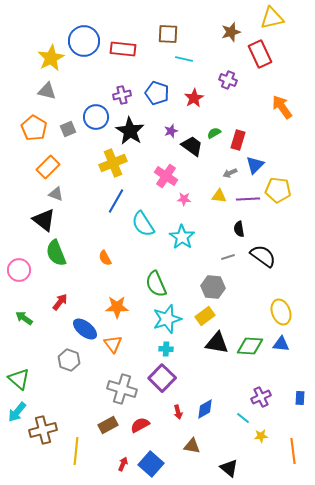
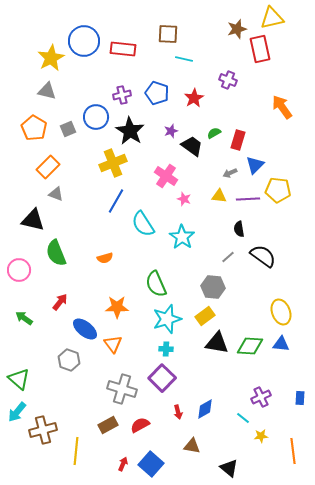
brown star at (231, 32): moved 6 px right, 3 px up
red rectangle at (260, 54): moved 5 px up; rotated 12 degrees clockwise
pink star at (184, 199): rotated 16 degrees clockwise
black triangle at (44, 220): moved 11 px left; rotated 25 degrees counterclockwise
gray line at (228, 257): rotated 24 degrees counterclockwise
orange semicircle at (105, 258): rotated 77 degrees counterclockwise
